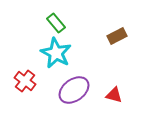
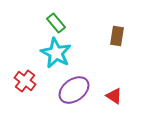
brown rectangle: rotated 54 degrees counterclockwise
red triangle: moved 1 px down; rotated 18 degrees clockwise
